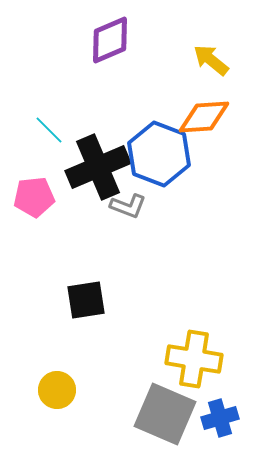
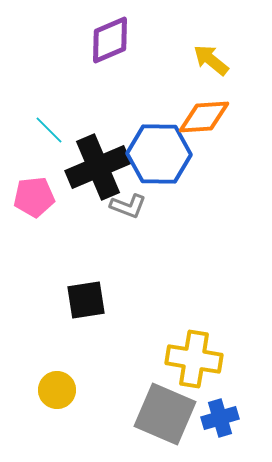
blue hexagon: rotated 20 degrees counterclockwise
